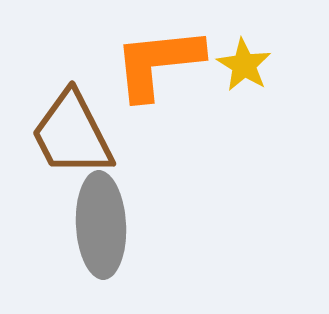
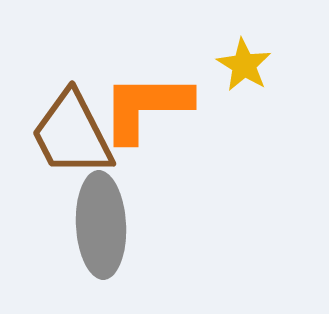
orange L-shape: moved 12 px left, 44 px down; rotated 6 degrees clockwise
